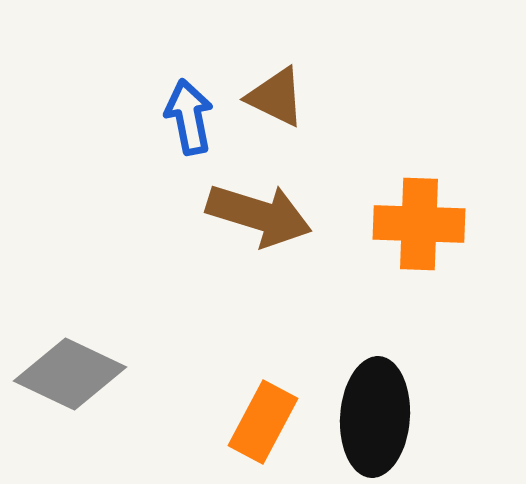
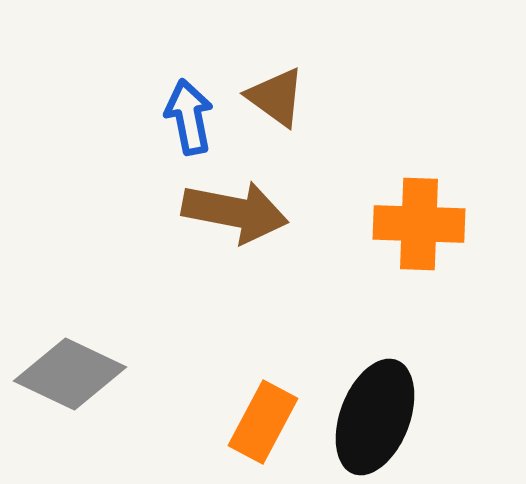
brown triangle: rotated 10 degrees clockwise
brown arrow: moved 24 px left, 3 px up; rotated 6 degrees counterclockwise
black ellipse: rotated 17 degrees clockwise
